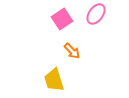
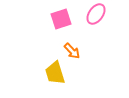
pink square: moved 1 px left; rotated 15 degrees clockwise
yellow trapezoid: moved 1 px right, 7 px up
